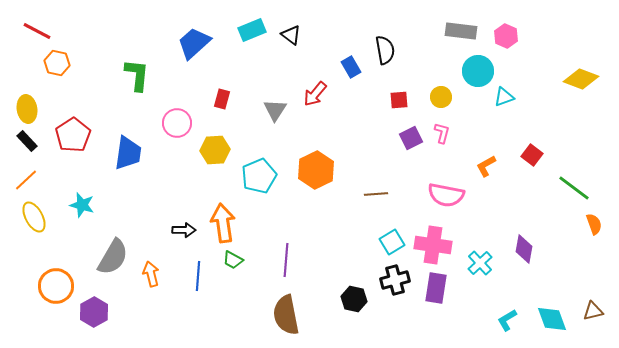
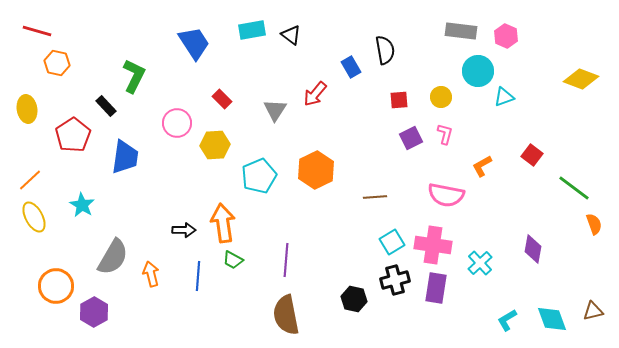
cyan rectangle at (252, 30): rotated 12 degrees clockwise
red line at (37, 31): rotated 12 degrees counterclockwise
blue trapezoid at (194, 43): rotated 99 degrees clockwise
green L-shape at (137, 75): moved 3 px left, 1 px down; rotated 20 degrees clockwise
red rectangle at (222, 99): rotated 60 degrees counterclockwise
pink L-shape at (442, 133): moved 3 px right, 1 px down
black rectangle at (27, 141): moved 79 px right, 35 px up
yellow hexagon at (215, 150): moved 5 px up
blue trapezoid at (128, 153): moved 3 px left, 4 px down
orange L-shape at (486, 166): moved 4 px left
orange line at (26, 180): moved 4 px right
brown line at (376, 194): moved 1 px left, 3 px down
cyan star at (82, 205): rotated 15 degrees clockwise
purple diamond at (524, 249): moved 9 px right
